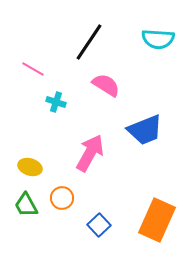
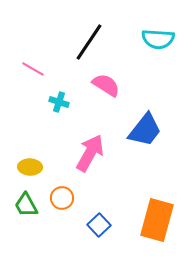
cyan cross: moved 3 px right
blue trapezoid: rotated 30 degrees counterclockwise
yellow ellipse: rotated 15 degrees counterclockwise
orange rectangle: rotated 9 degrees counterclockwise
